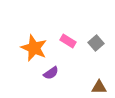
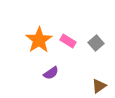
orange star: moved 5 px right, 8 px up; rotated 16 degrees clockwise
brown triangle: moved 1 px up; rotated 35 degrees counterclockwise
